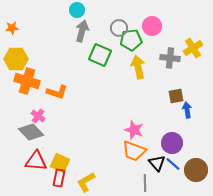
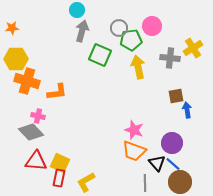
orange L-shape: rotated 25 degrees counterclockwise
pink cross: rotated 24 degrees counterclockwise
brown circle: moved 16 px left, 12 px down
